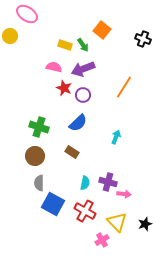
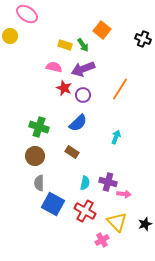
orange line: moved 4 px left, 2 px down
